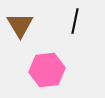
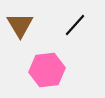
black line: moved 4 px down; rotated 30 degrees clockwise
